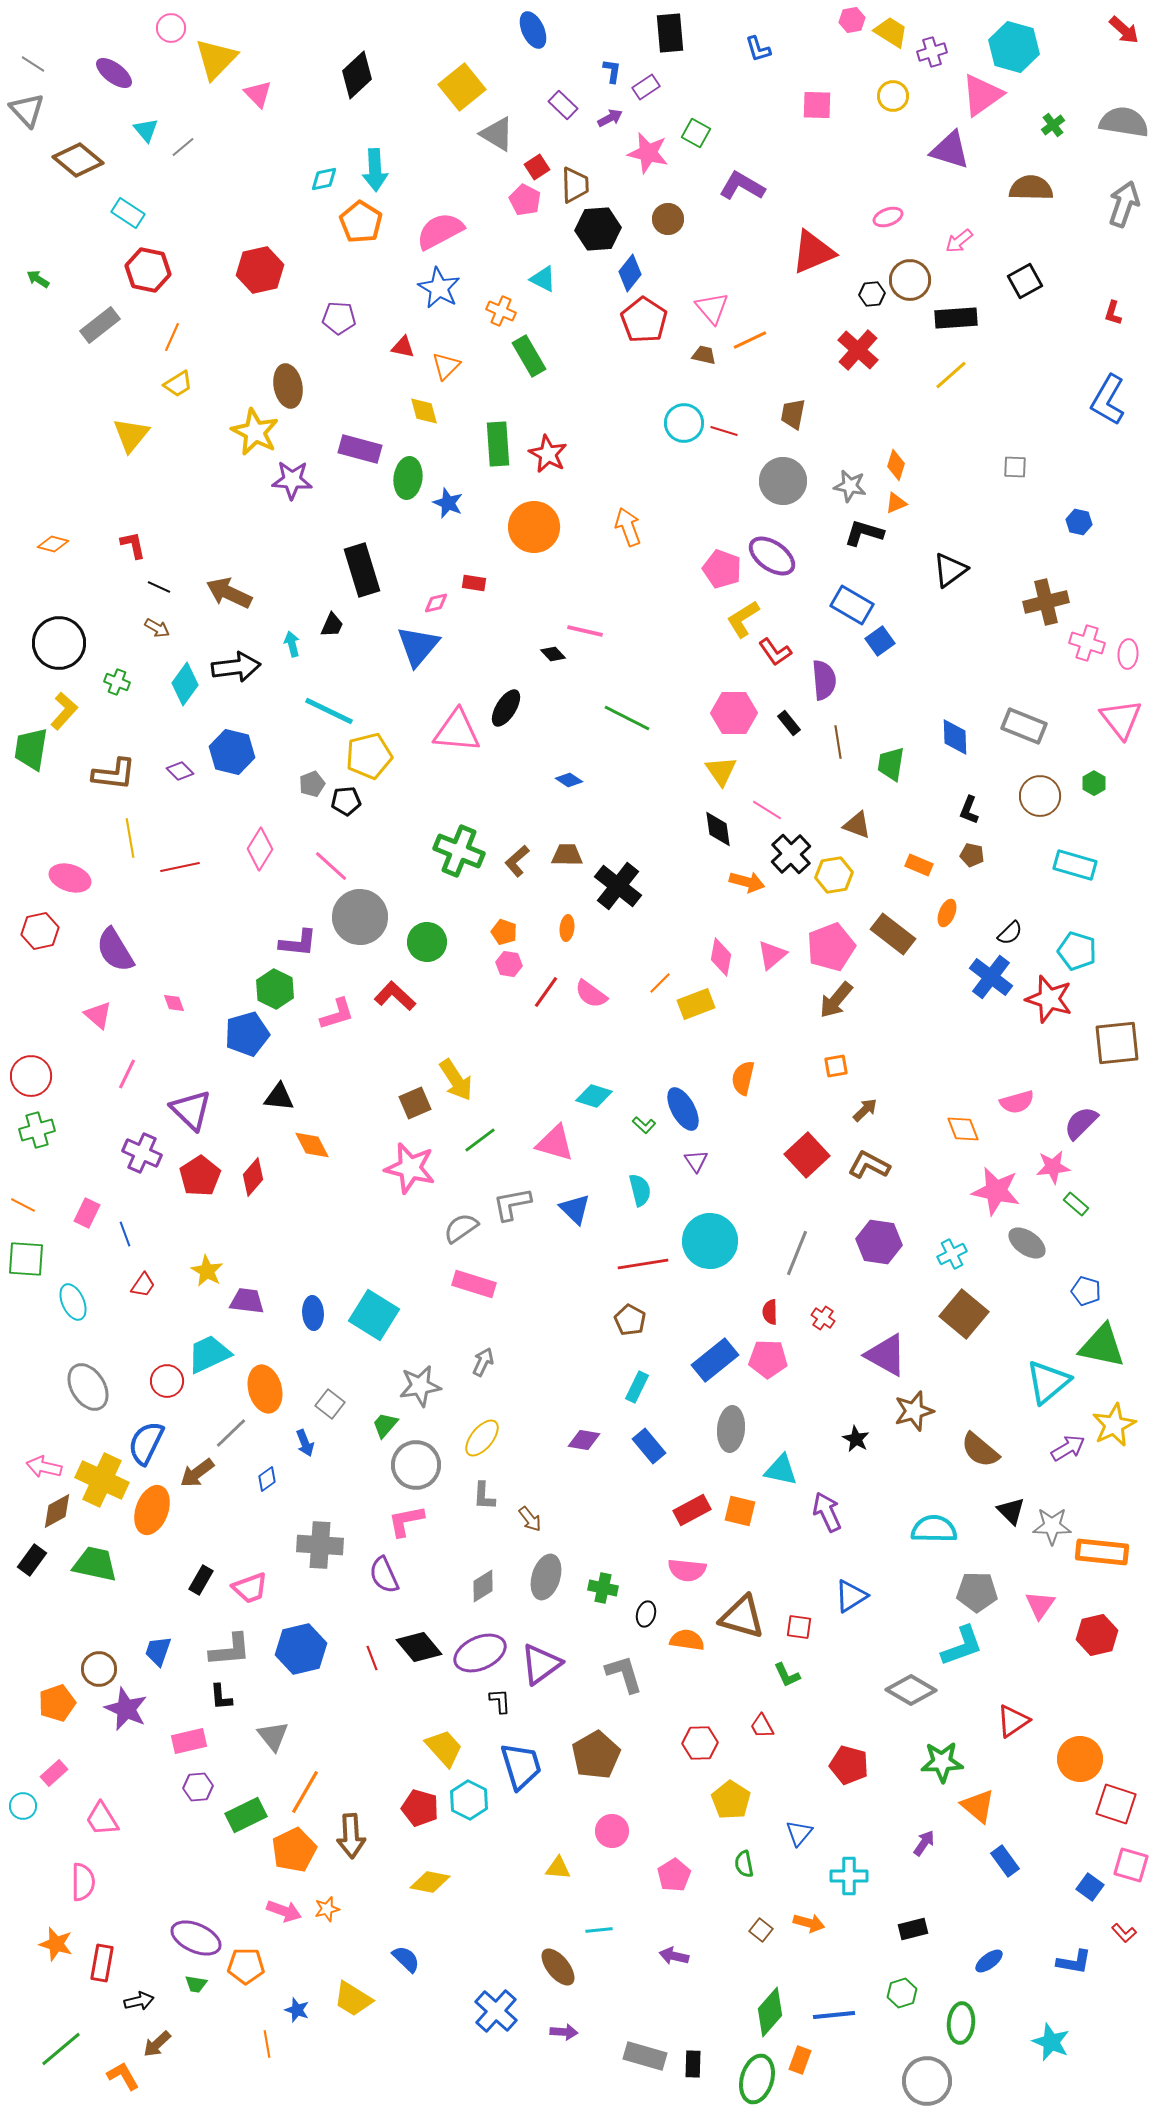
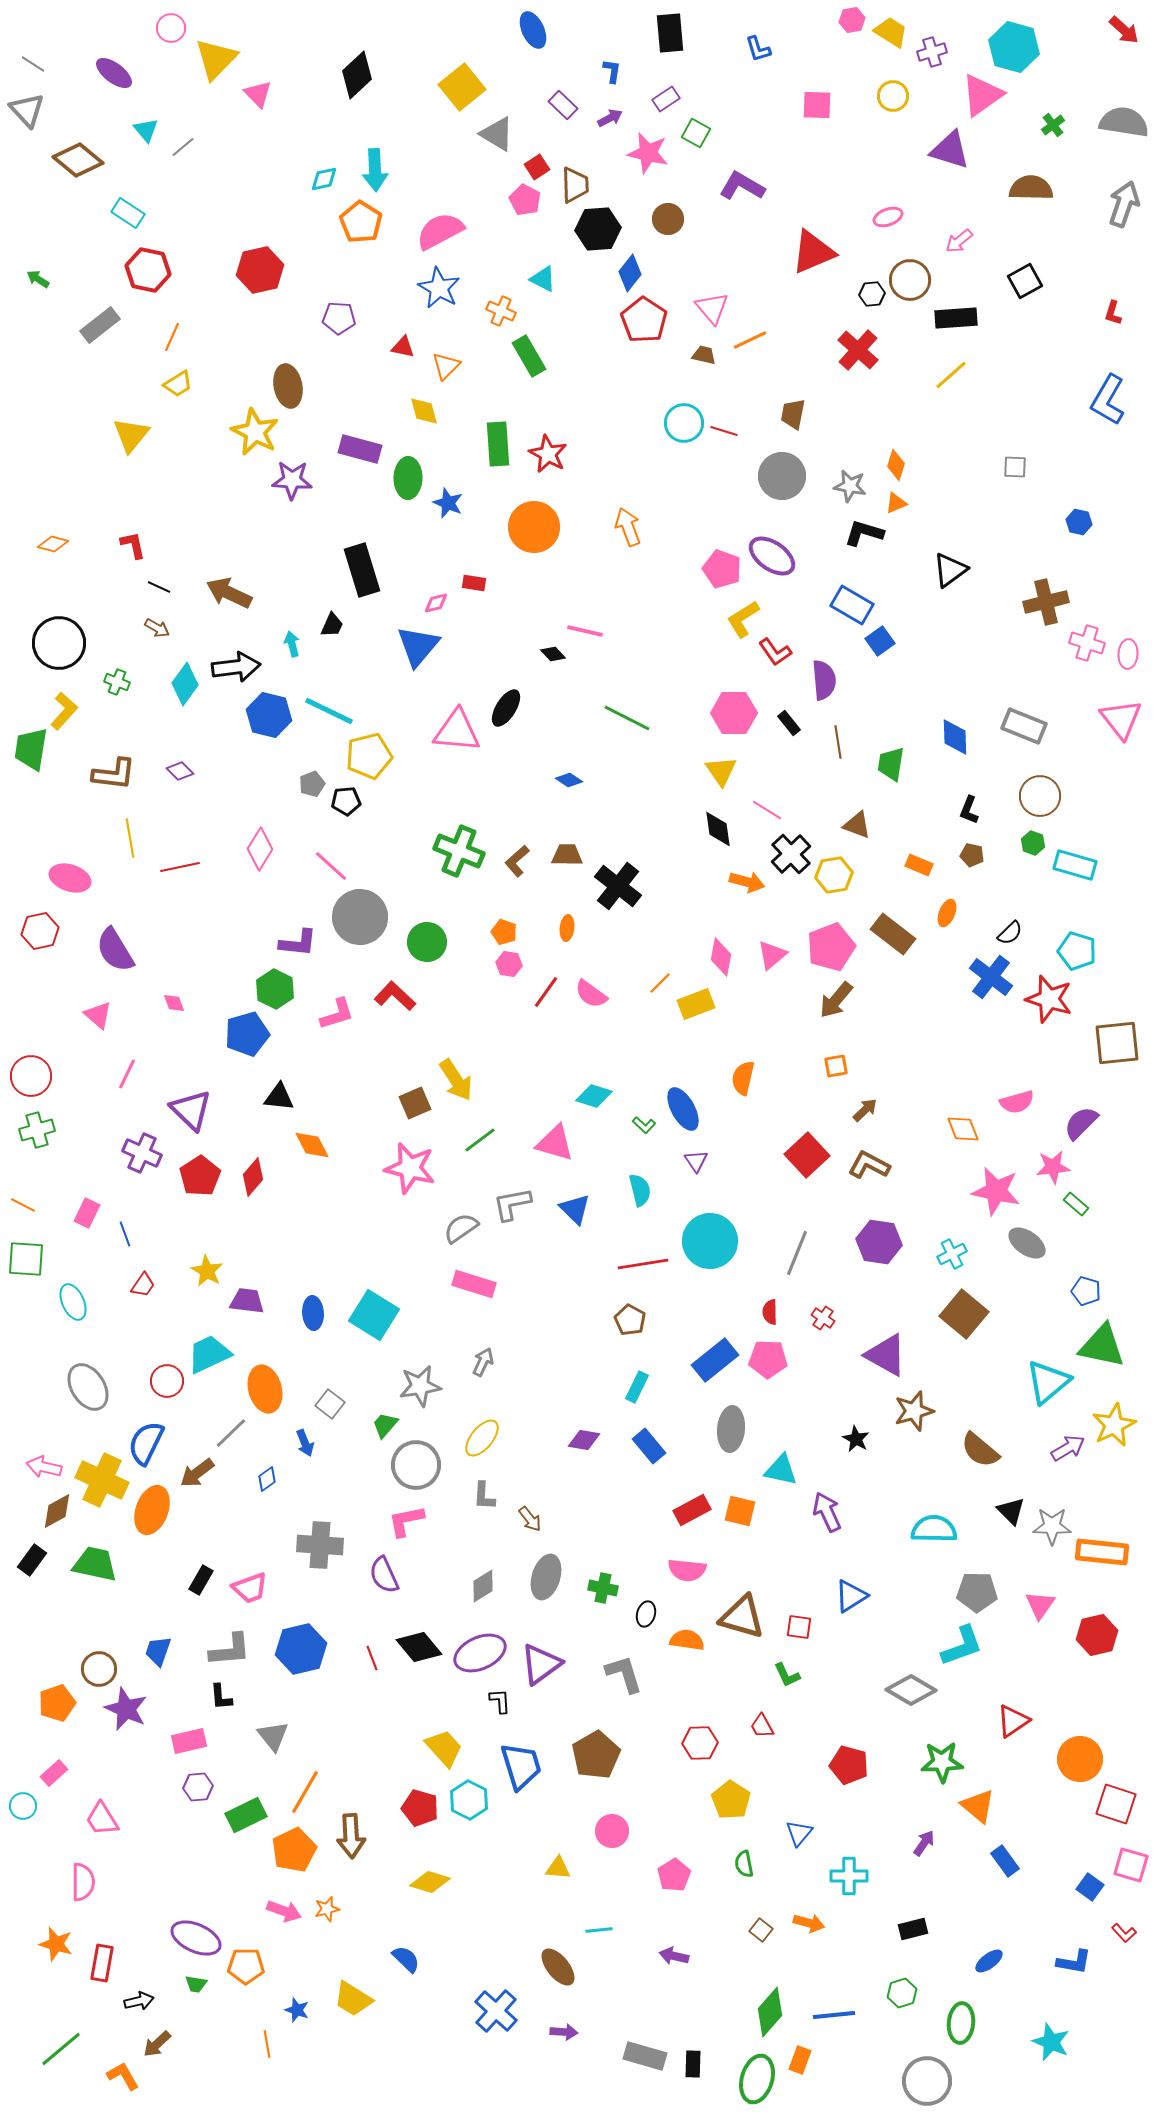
purple rectangle at (646, 87): moved 20 px right, 12 px down
green ellipse at (408, 478): rotated 6 degrees counterclockwise
gray circle at (783, 481): moved 1 px left, 5 px up
blue hexagon at (232, 752): moved 37 px right, 37 px up
green hexagon at (1094, 783): moved 61 px left, 60 px down; rotated 10 degrees counterclockwise
yellow diamond at (430, 1882): rotated 6 degrees clockwise
